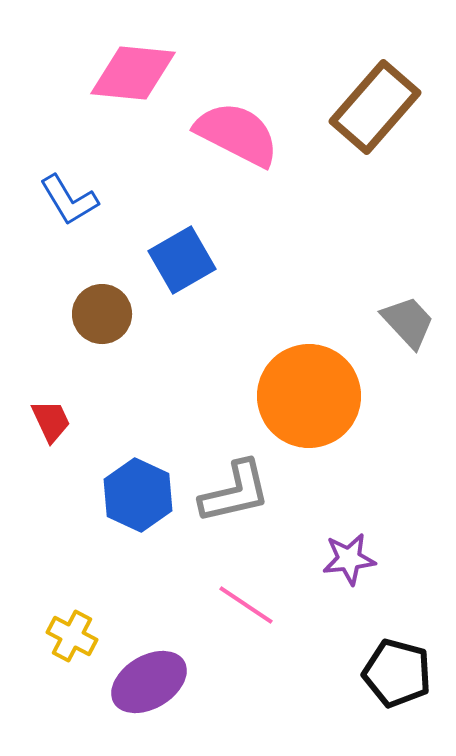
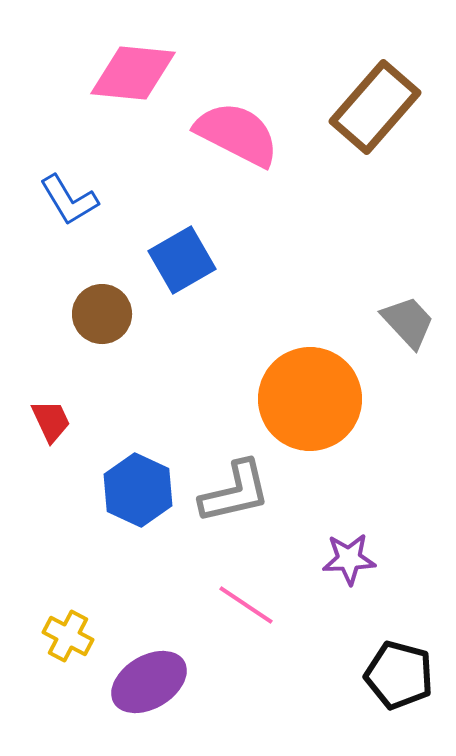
orange circle: moved 1 px right, 3 px down
blue hexagon: moved 5 px up
purple star: rotated 4 degrees clockwise
yellow cross: moved 4 px left
black pentagon: moved 2 px right, 2 px down
